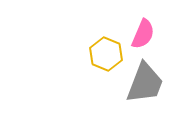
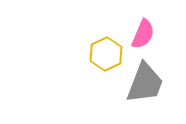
yellow hexagon: rotated 12 degrees clockwise
